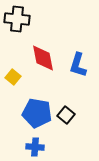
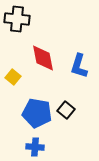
blue L-shape: moved 1 px right, 1 px down
black square: moved 5 px up
